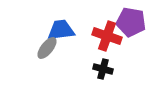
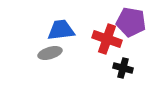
red cross: moved 3 px down
gray ellipse: moved 3 px right, 5 px down; rotated 35 degrees clockwise
black cross: moved 20 px right, 1 px up
